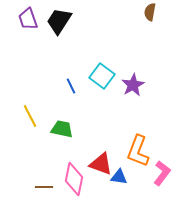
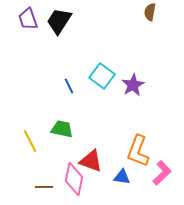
blue line: moved 2 px left
yellow line: moved 25 px down
red triangle: moved 10 px left, 3 px up
pink L-shape: rotated 10 degrees clockwise
blue triangle: moved 3 px right
